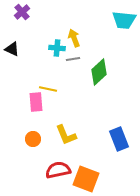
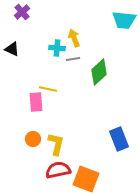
yellow L-shape: moved 10 px left, 9 px down; rotated 145 degrees counterclockwise
